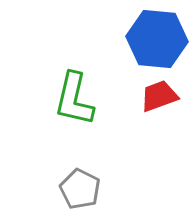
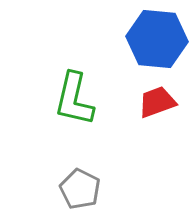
red trapezoid: moved 2 px left, 6 px down
